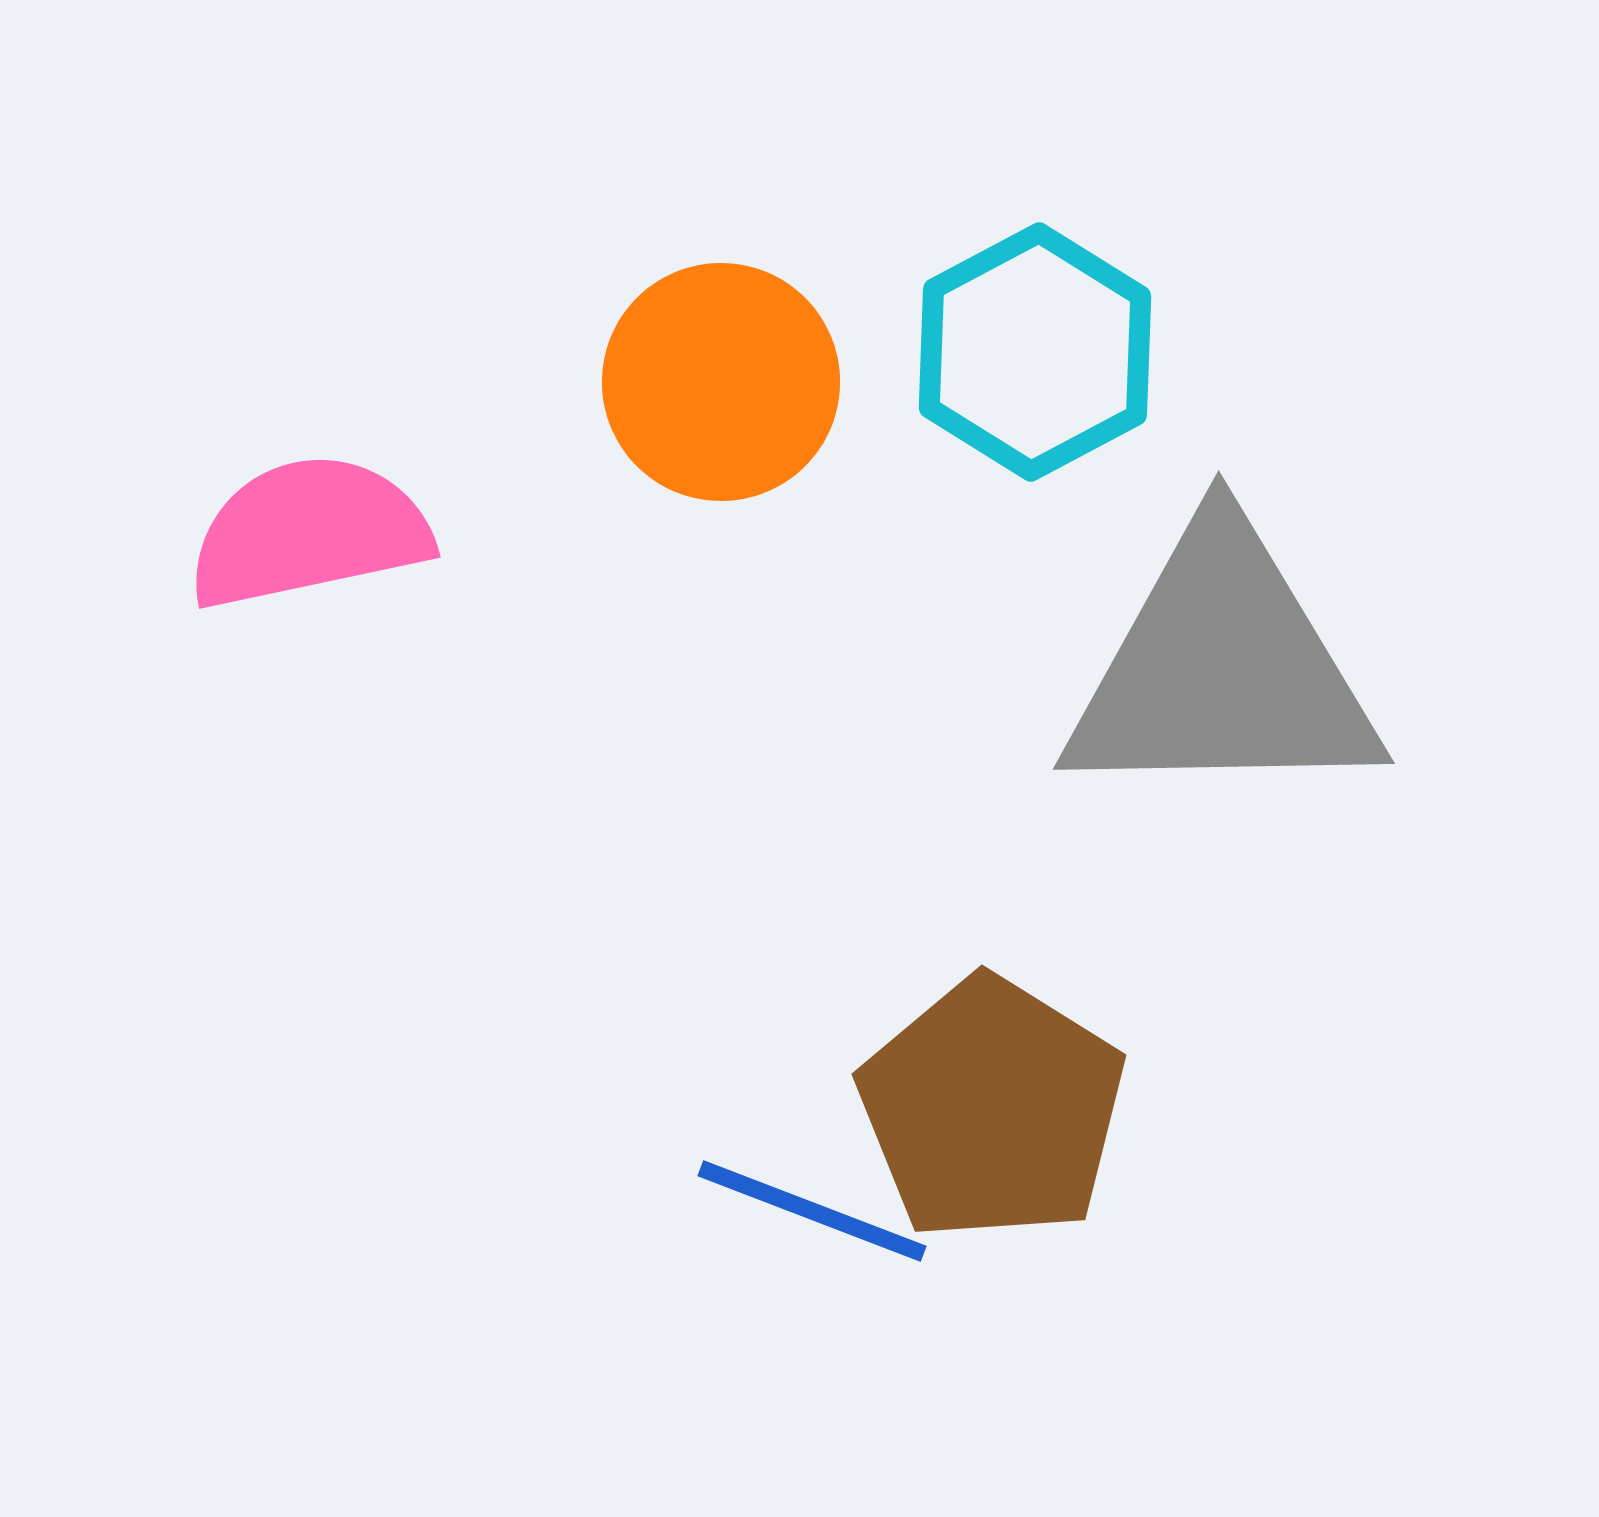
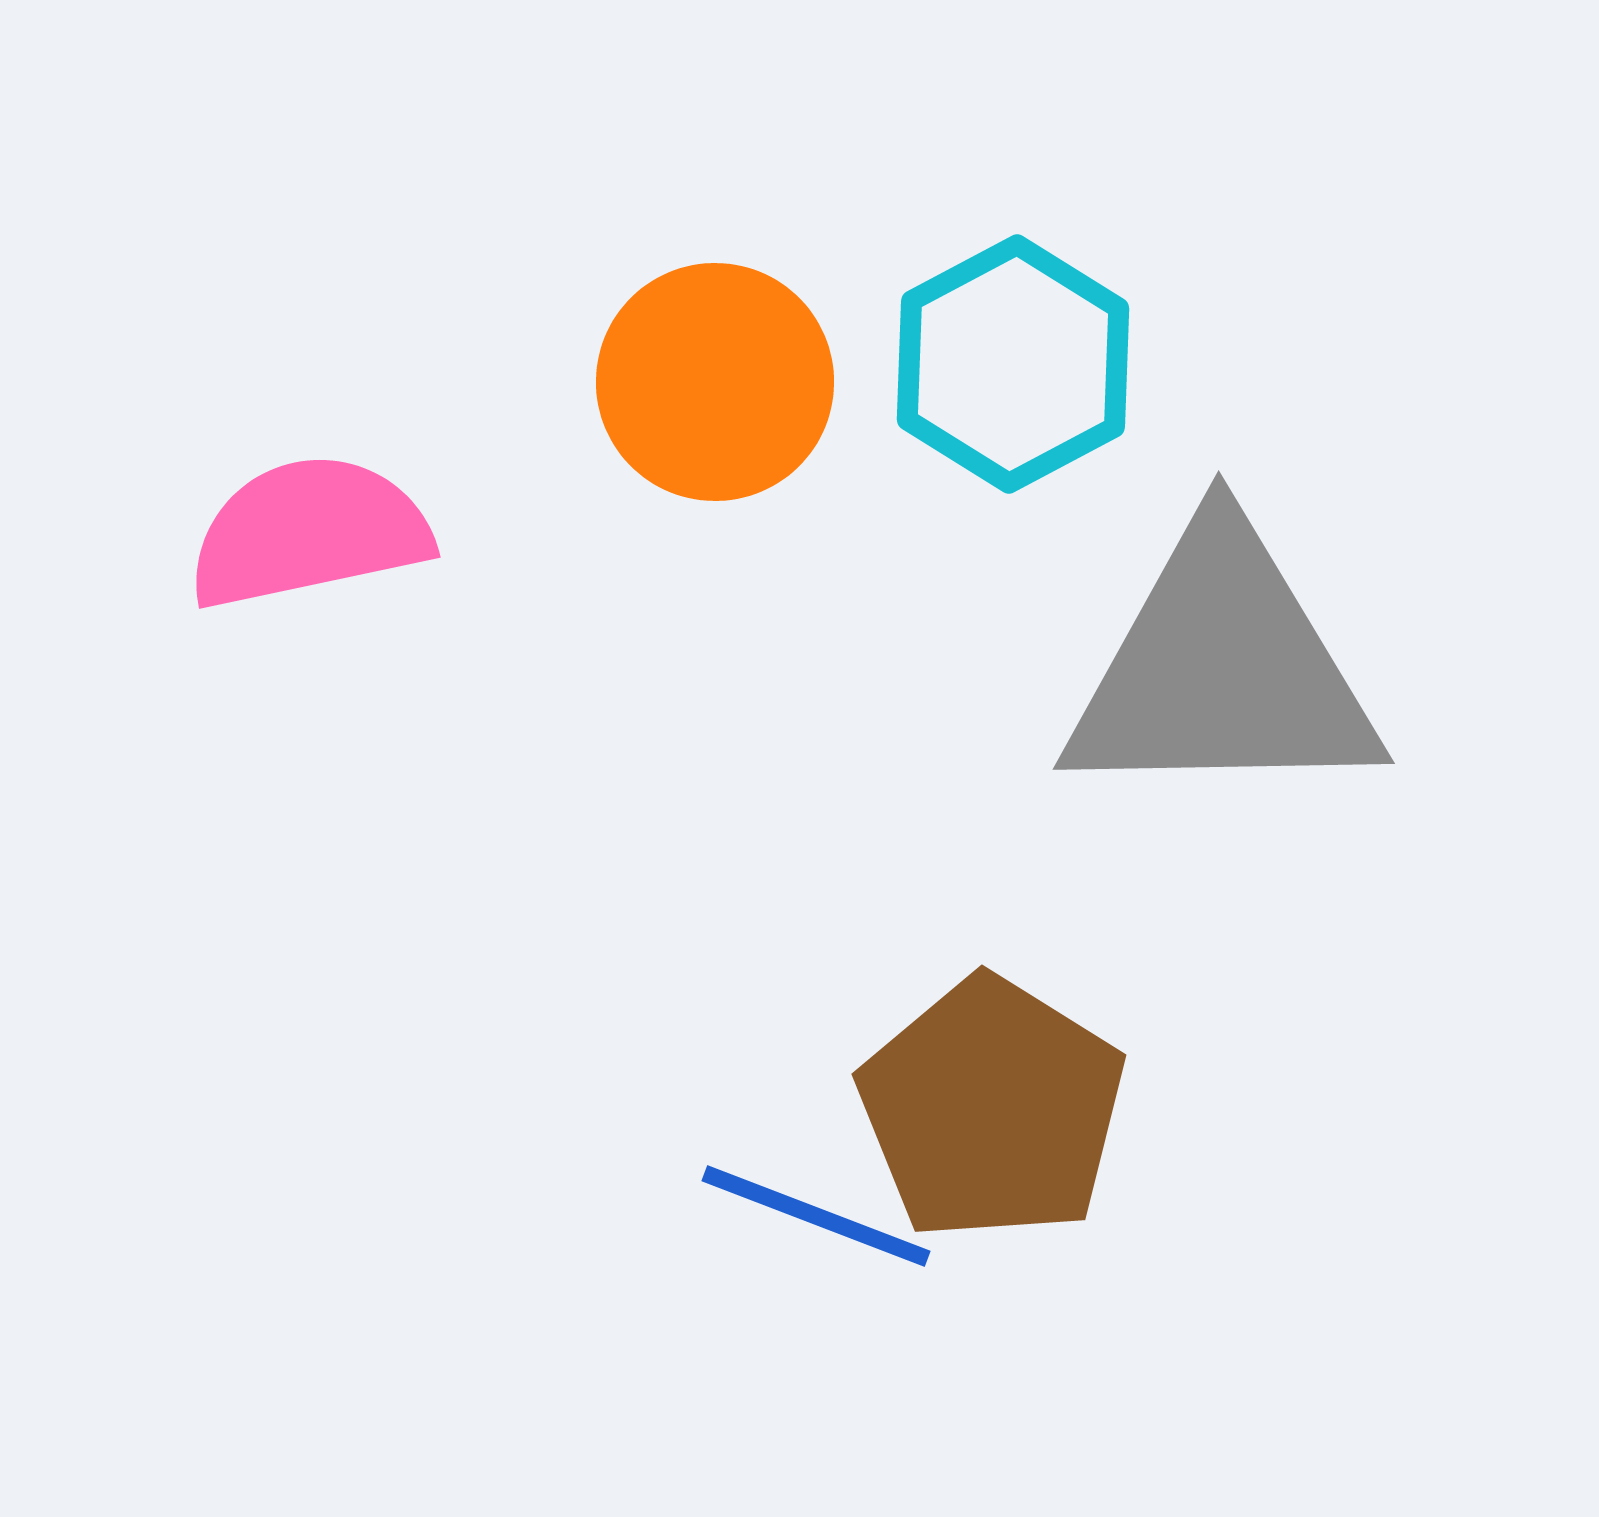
cyan hexagon: moved 22 px left, 12 px down
orange circle: moved 6 px left
blue line: moved 4 px right, 5 px down
